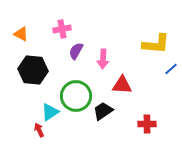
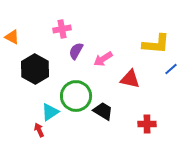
orange triangle: moved 9 px left, 3 px down
pink arrow: rotated 54 degrees clockwise
black hexagon: moved 2 px right, 1 px up; rotated 24 degrees clockwise
red triangle: moved 8 px right, 6 px up; rotated 10 degrees clockwise
black trapezoid: rotated 65 degrees clockwise
